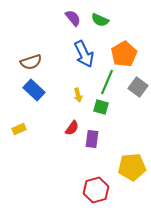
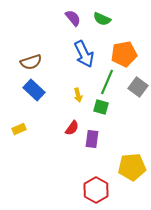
green semicircle: moved 2 px right, 1 px up
orange pentagon: rotated 20 degrees clockwise
red hexagon: rotated 15 degrees counterclockwise
